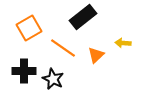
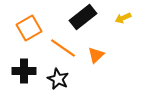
yellow arrow: moved 25 px up; rotated 28 degrees counterclockwise
black star: moved 5 px right
